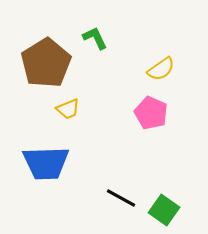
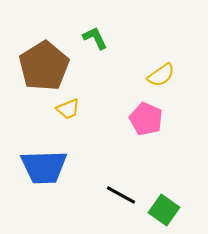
brown pentagon: moved 2 px left, 3 px down
yellow semicircle: moved 6 px down
pink pentagon: moved 5 px left, 6 px down
blue trapezoid: moved 2 px left, 4 px down
black line: moved 3 px up
